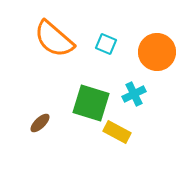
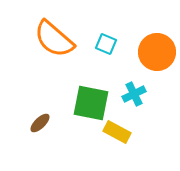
green square: rotated 6 degrees counterclockwise
